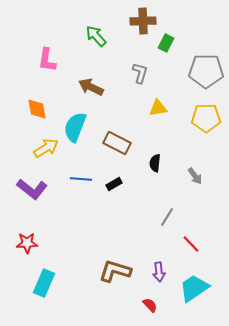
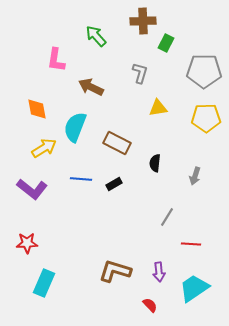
pink L-shape: moved 9 px right
gray pentagon: moved 2 px left
yellow arrow: moved 2 px left
gray arrow: rotated 54 degrees clockwise
red line: rotated 42 degrees counterclockwise
